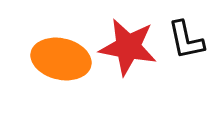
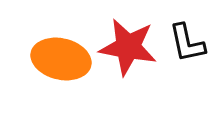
black L-shape: moved 1 px right, 3 px down
